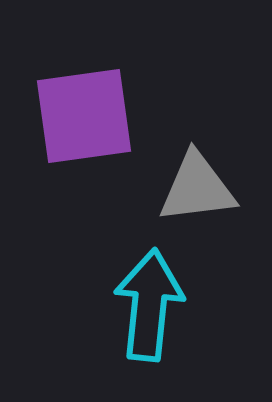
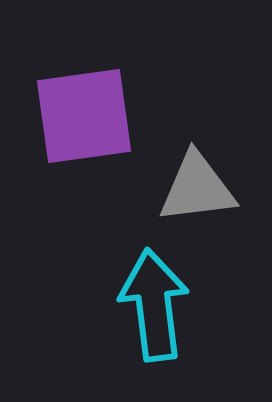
cyan arrow: moved 5 px right; rotated 13 degrees counterclockwise
